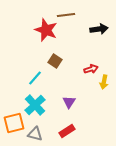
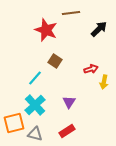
brown line: moved 5 px right, 2 px up
black arrow: rotated 36 degrees counterclockwise
